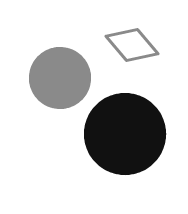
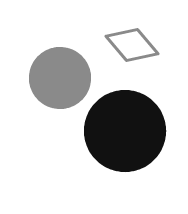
black circle: moved 3 px up
